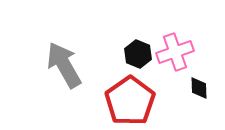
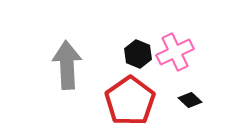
pink cross: rotated 6 degrees counterclockwise
gray arrow: moved 3 px right; rotated 27 degrees clockwise
black diamond: moved 9 px left, 12 px down; rotated 45 degrees counterclockwise
